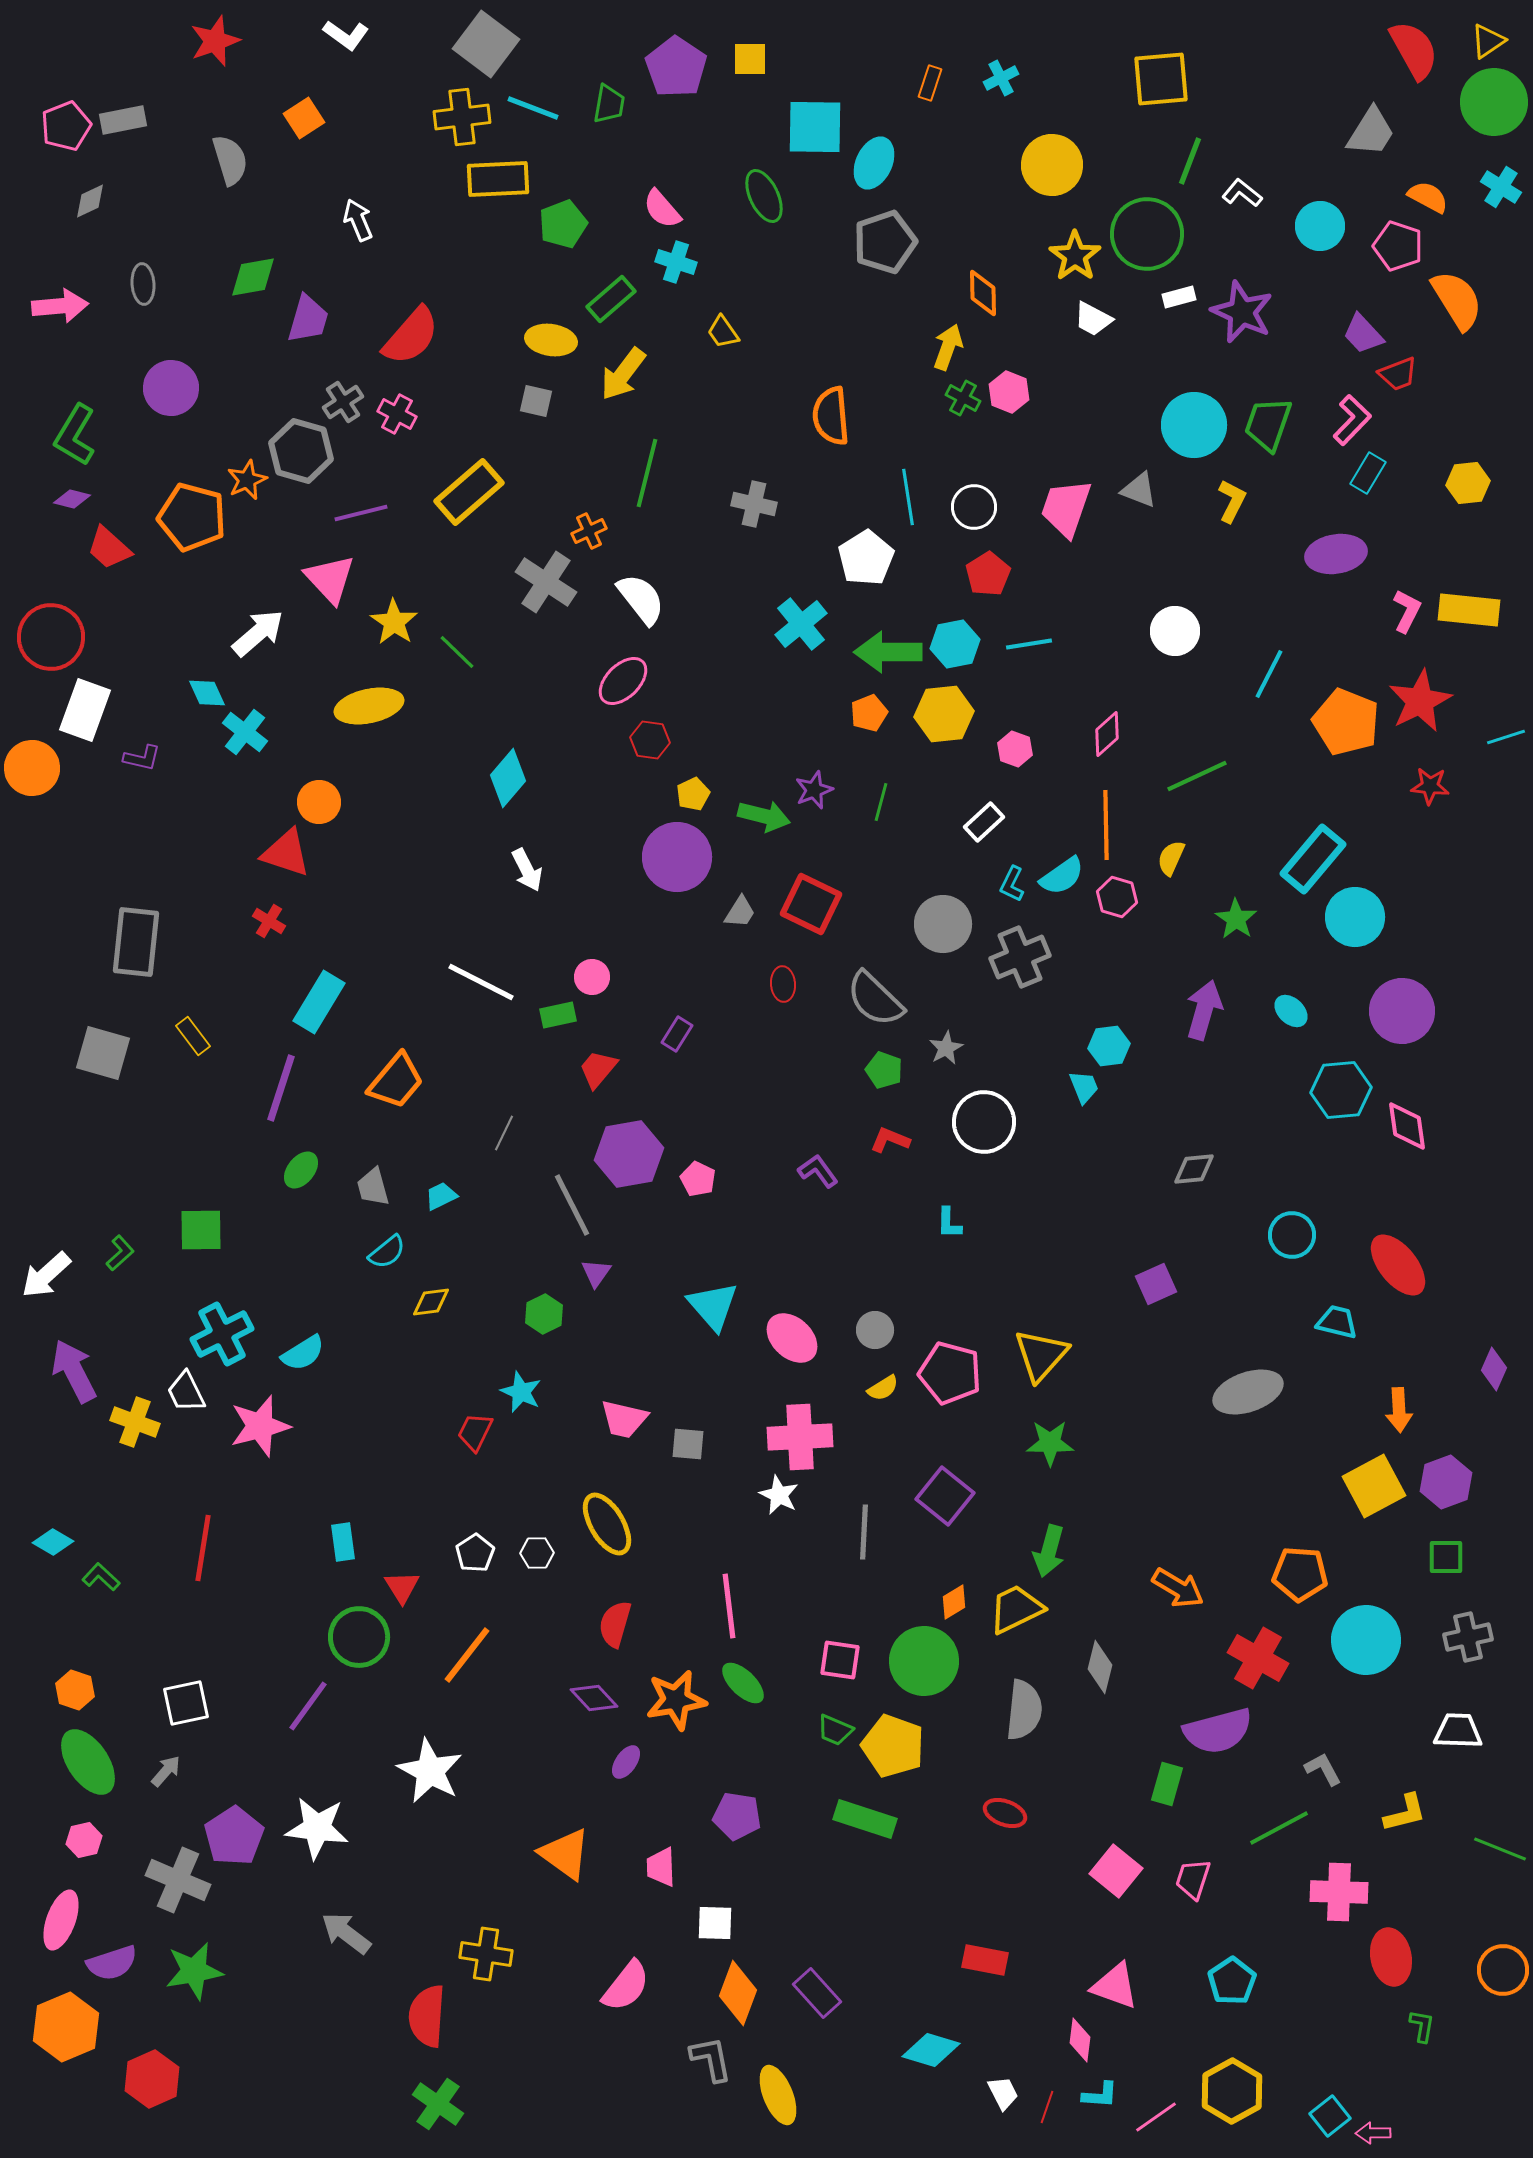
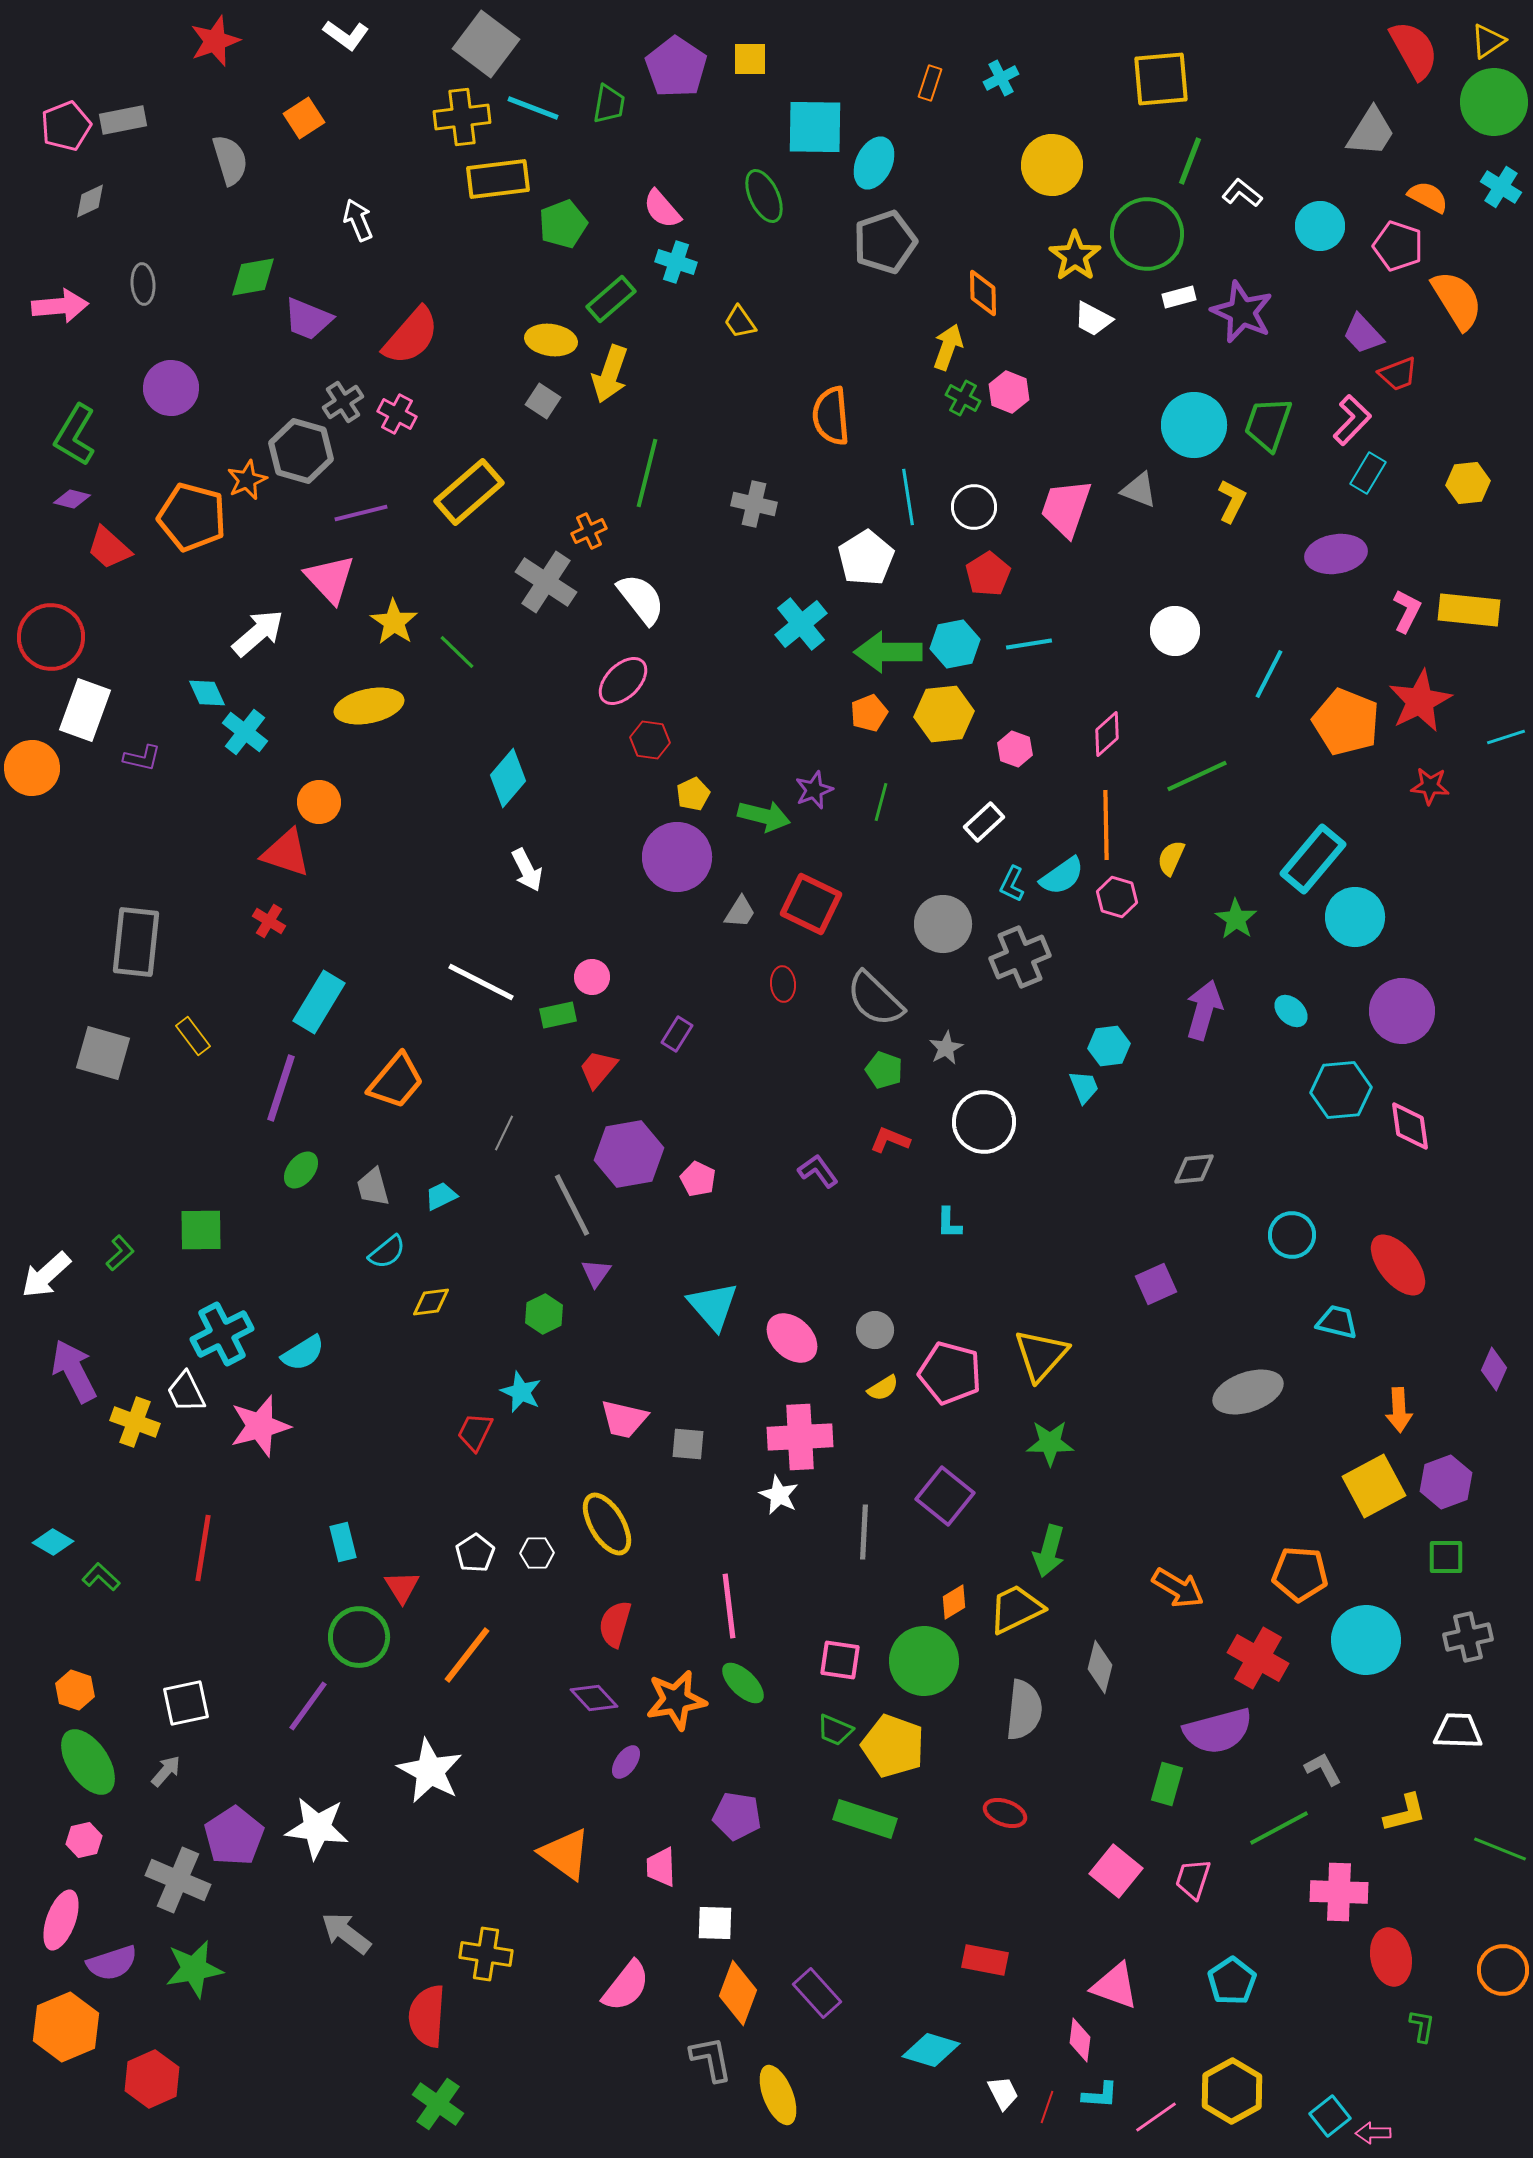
yellow rectangle at (498, 179): rotated 4 degrees counterclockwise
purple trapezoid at (308, 319): rotated 96 degrees clockwise
yellow trapezoid at (723, 332): moved 17 px right, 10 px up
yellow arrow at (623, 374): moved 13 px left; rotated 18 degrees counterclockwise
gray square at (536, 401): moved 7 px right; rotated 20 degrees clockwise
pink diamond at (1407, 1126): moved 3 px right
cyan rectangle at (343, 1542): rotated 6 degrees counterclockwise
green star at (194, 1971): moved 2 px up
